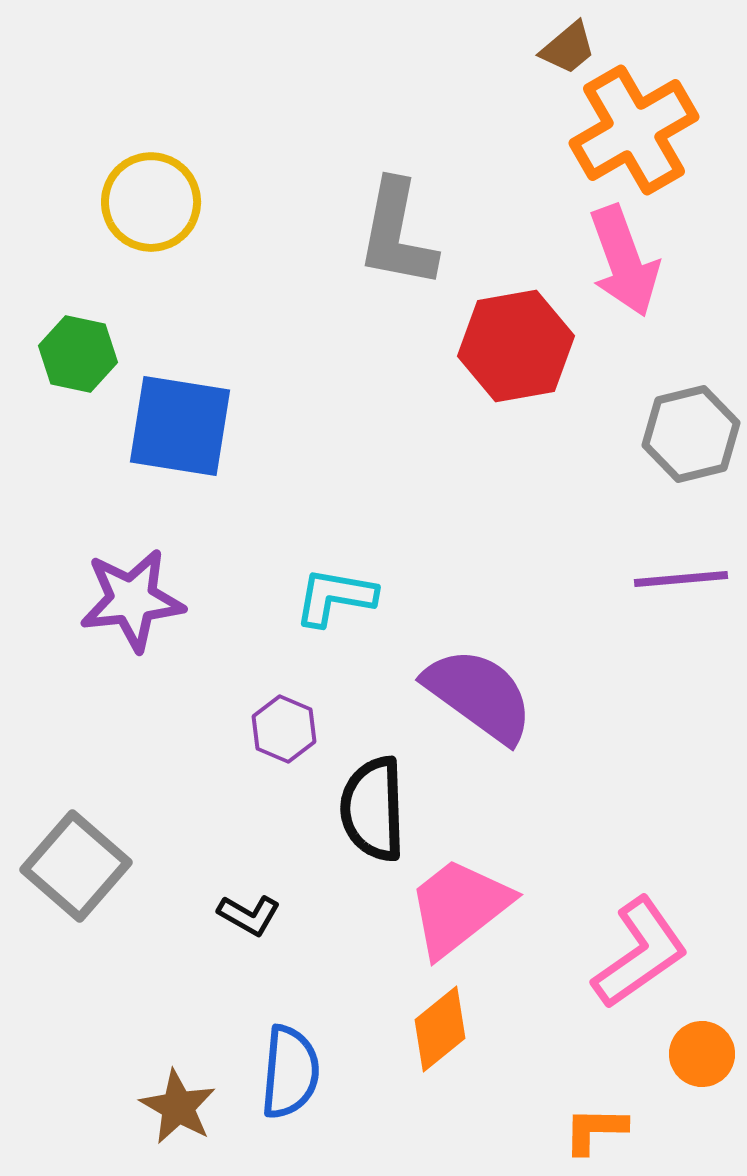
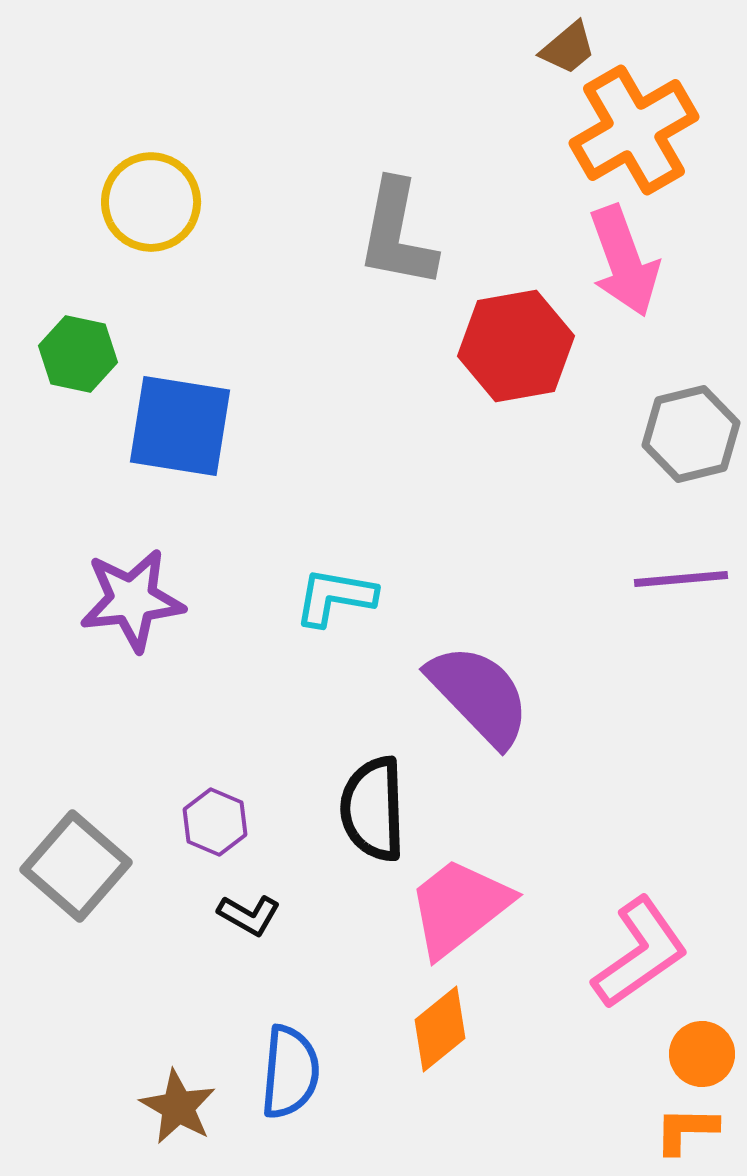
purple semicircle: rotated 10 degrees clockwise
purple hexagon: moved 69 px left, 93 px down
orange L-shape: moved 91 px right
